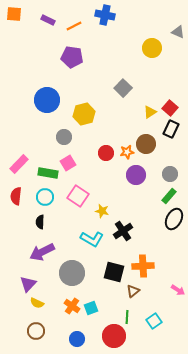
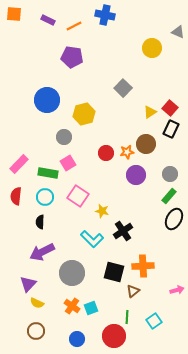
cyan L-shape at (92, 239): rotated 15 degrees clockwise
pink arrow at (178, 290): moved 1 px left; rotated 48 degrees counterclockwise
